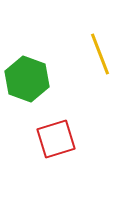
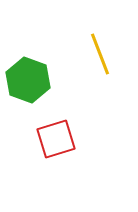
green hexagon: moved 1 px right, 1 px down
